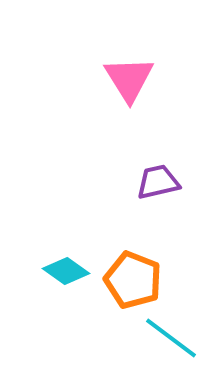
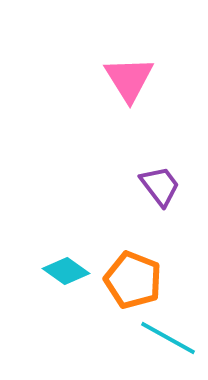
purple trapezoid: moved 2 px right, 4 px down; rotated 66 degrees clockwise
cyan line: moved 3 px left; rotated 8 degrees counterclockwise
